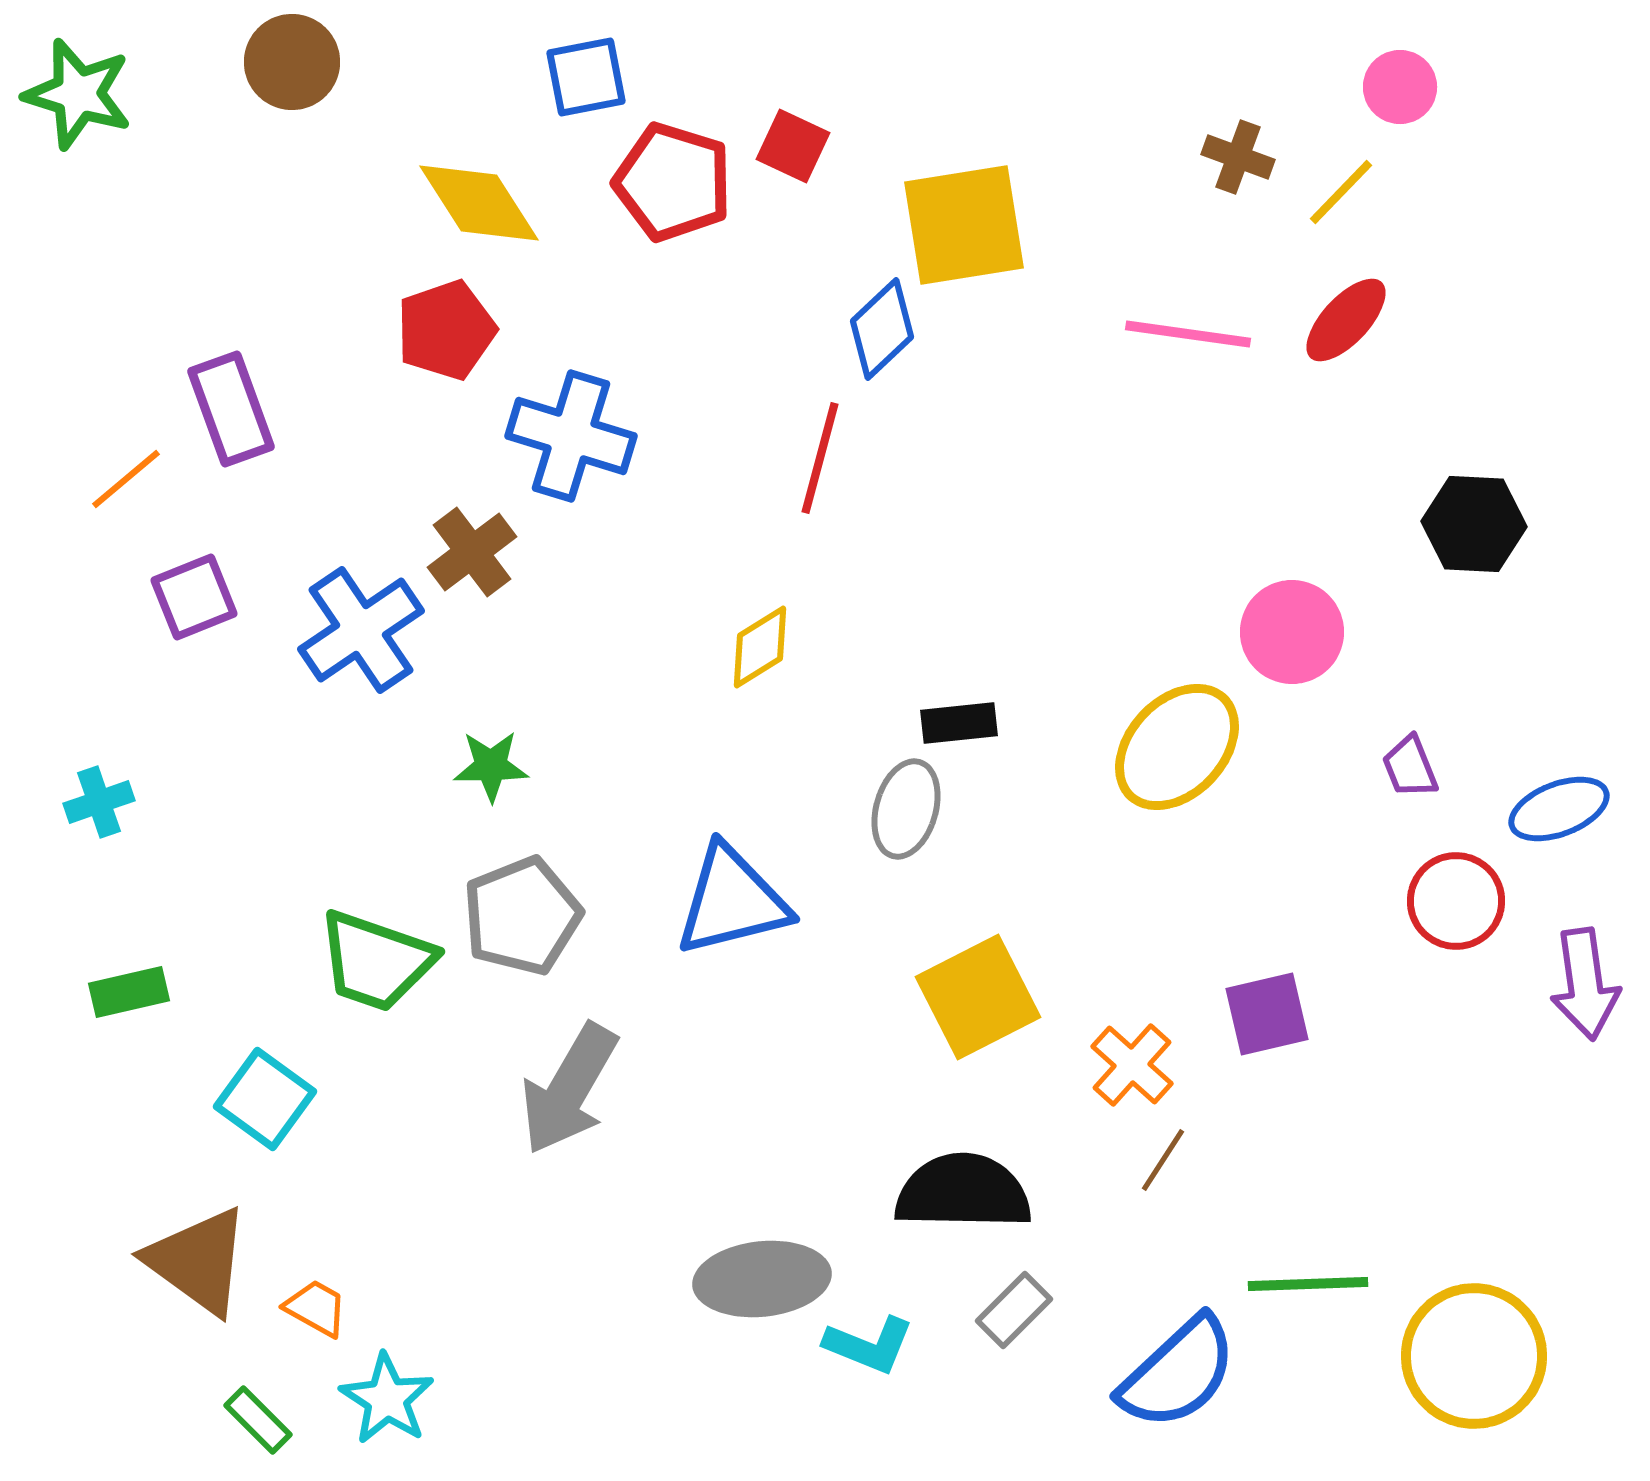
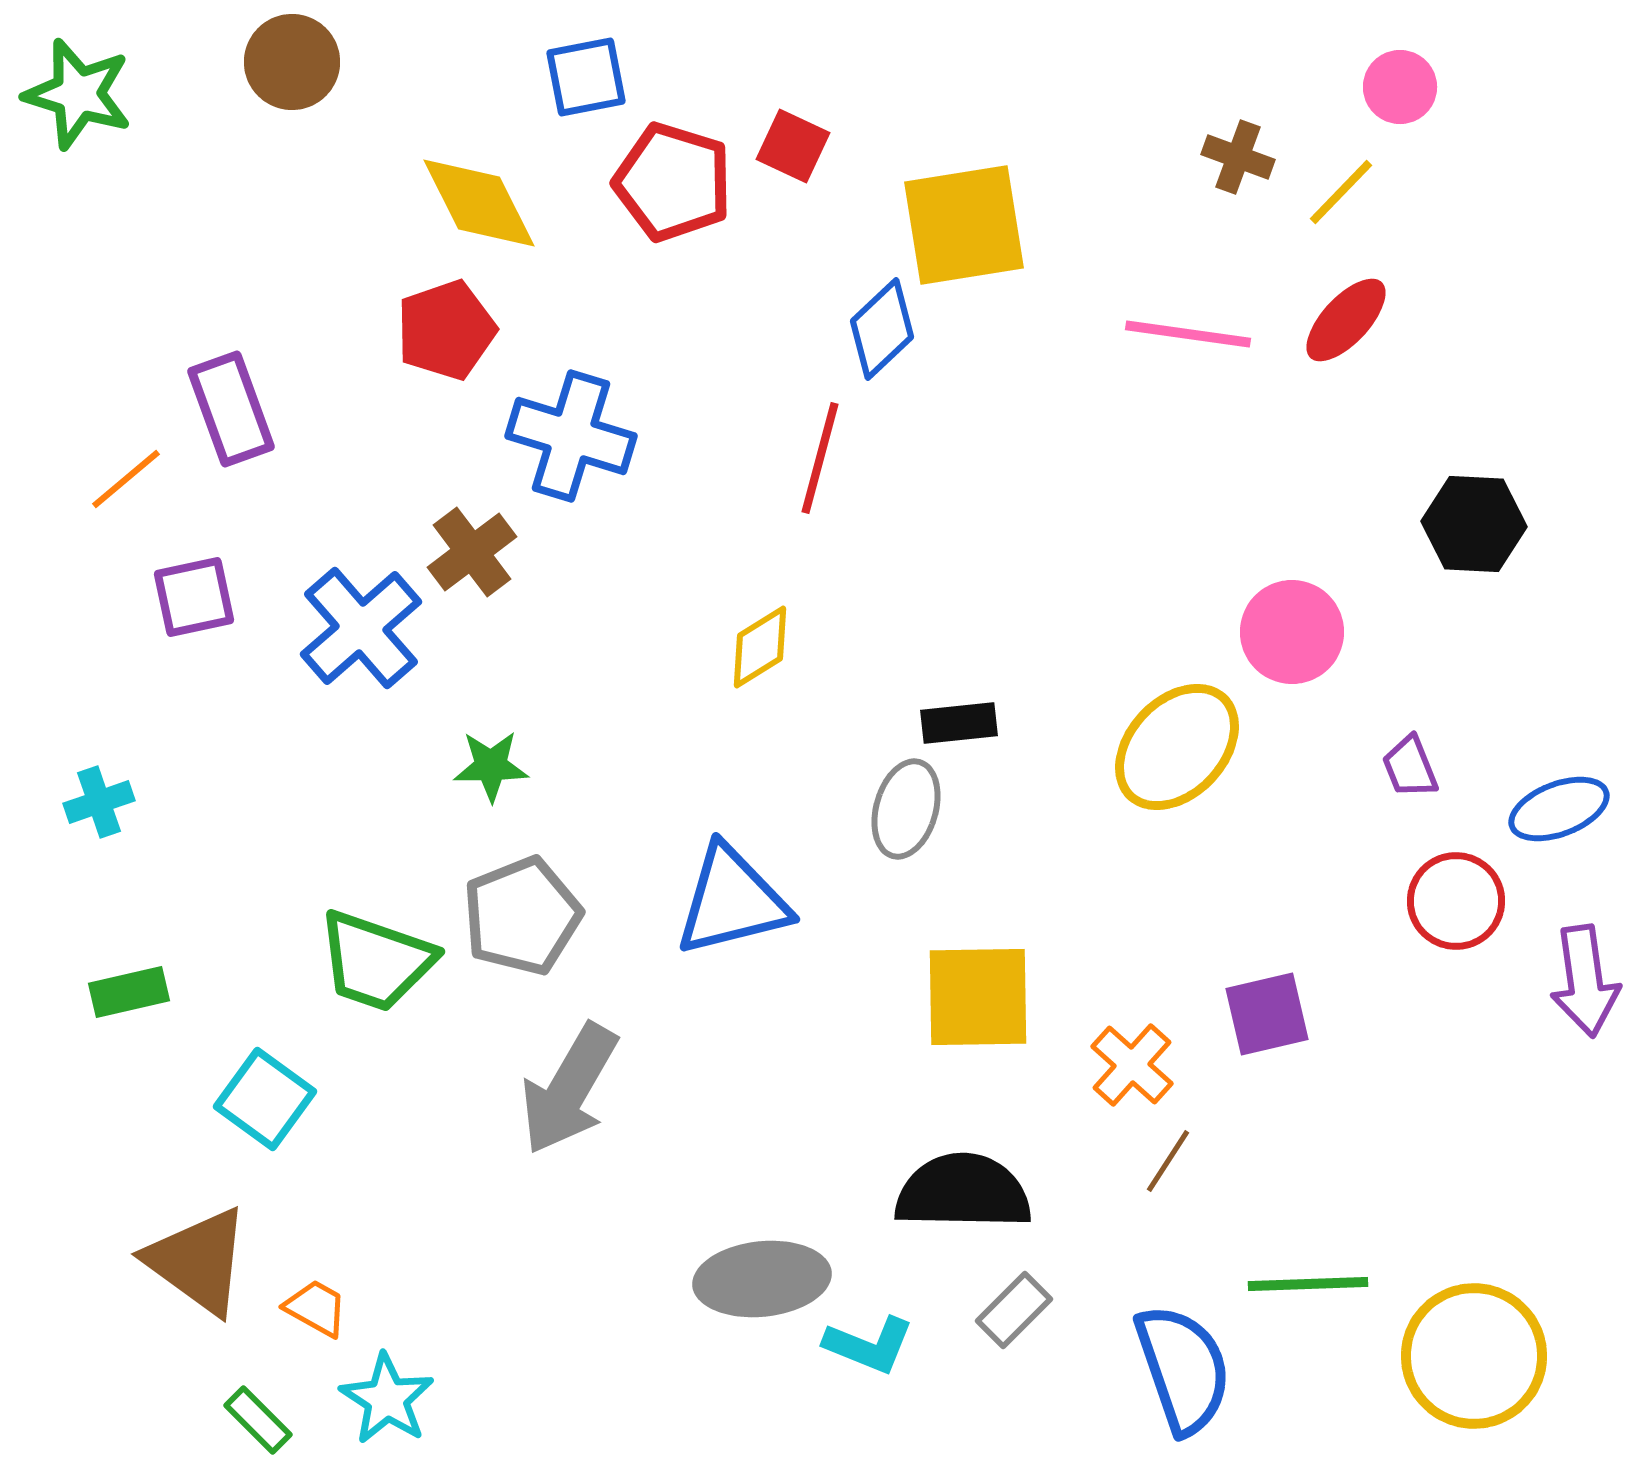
yellow diamond at (479, 203): rotated 6 degrees clockwise
purple square at (194, 597): rotated 10 degrees clockwise
blue cross at (361, 630): moved 2 px up; rotated 7 degrees counterclockwise
purple arrow at (1585, 984): moved 3 px up
yellow square at (978, 997): rotated 26 degrees clockwise
brown line at (1163, 1160): moved 5 px right, 1 px down
blue semicircle at (1178, 1373): moved 5 px right, 4 px up; rotated 66 degrees counterclockwise
